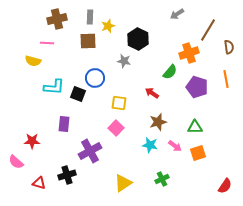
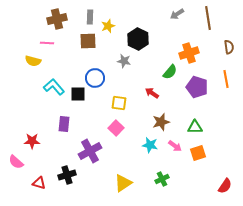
brown line: moved 12 px up; rotated 40 degrees counterclockwise
cyan L-shape: rotated 135 degrees counterclockwise
black square: rotated 21 degrees counterclockwise
brown star: moved 3 px right
